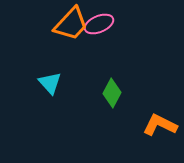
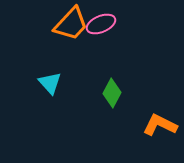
pink ellipse: moved 2 px right
